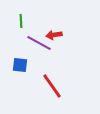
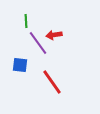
green line: moved 5 px right
purple line: moved 1 px left; rotated 25 degrees clockwise
red line: moved 4 px up
